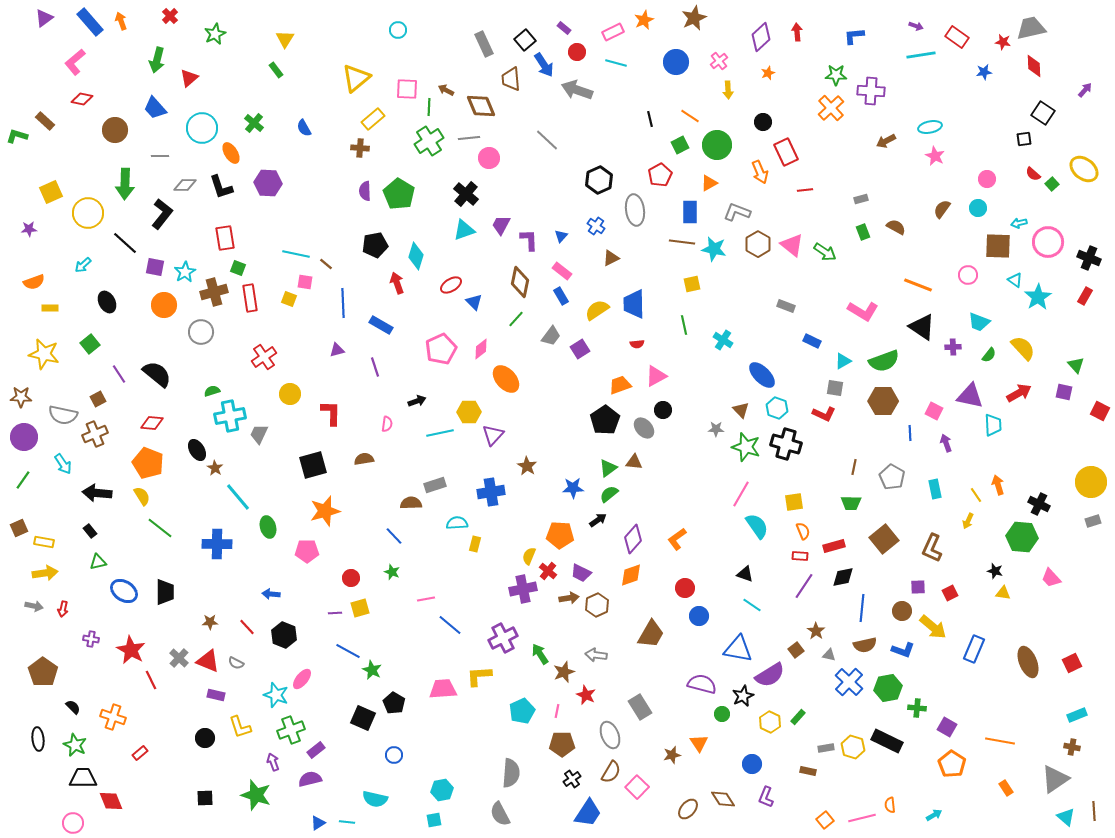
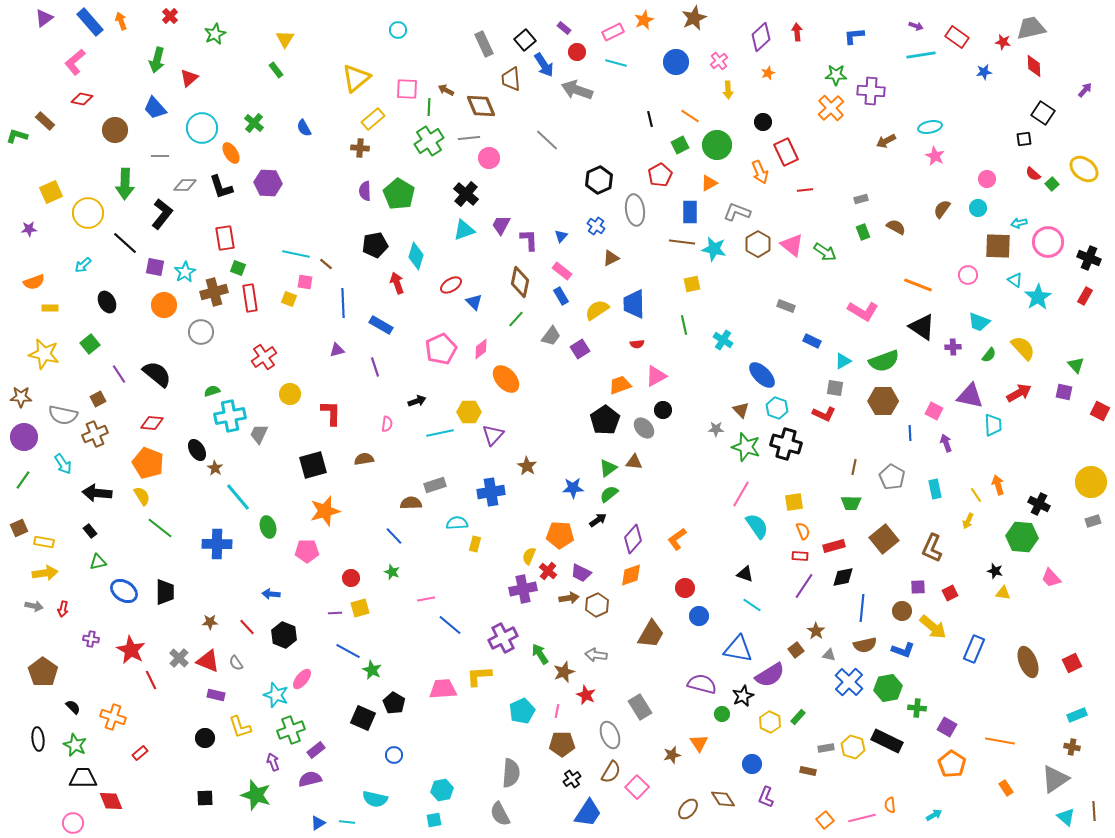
gray semicircle at (236, 663): rotated 28 degrees clockwise
